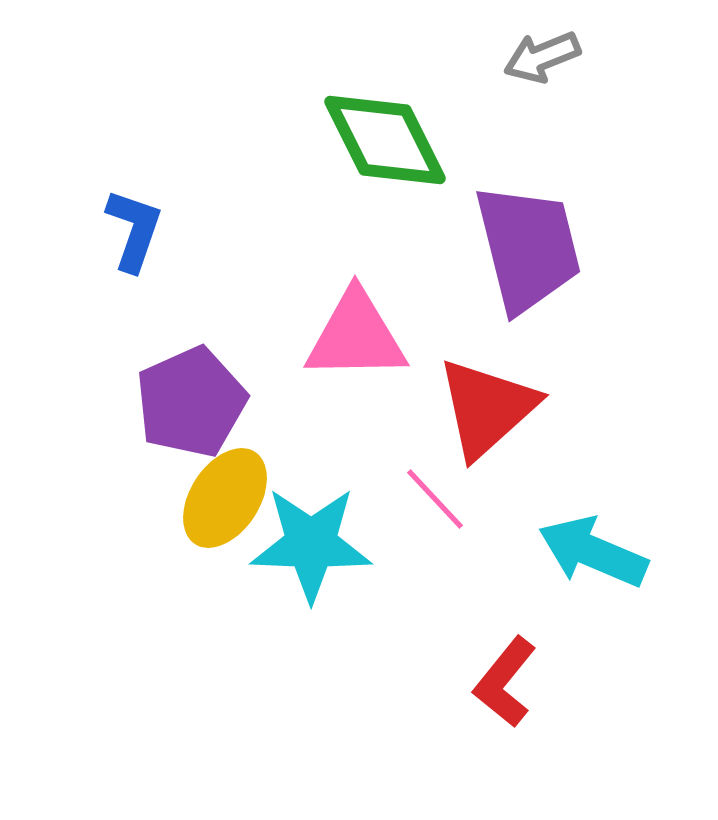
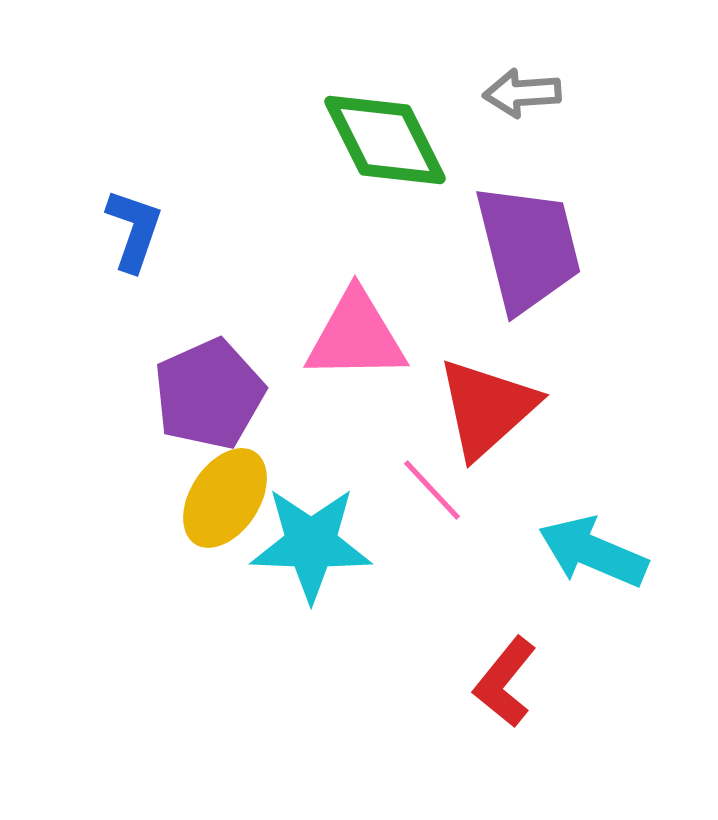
gray arrow: moved 20 px left, 36 px down; rotated 18 degrees clockwise
purple pentagon: moved 18 px right, 8 px up
pink line: moved 3 px left, 9 px up
